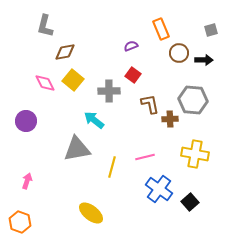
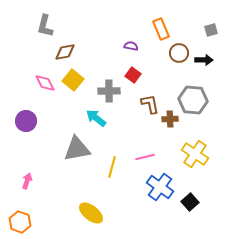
purple semicircle: rotated 32 degrees clockwise
cyan arrow: moved 2 px right, 2 px up
yellow cross: rotated 24 degrees clockwise
blue cross: moved 1 px right, 2 px up
